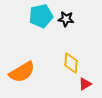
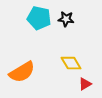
cyan pentagon: moved 2 px left, 2 px down; rotated 25 degrees clockwise
yellow diamond: rotated 35 degrees counterclockwise
